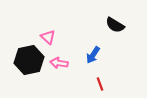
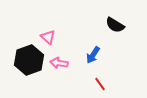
black hexagon: rotated 8 degrees counterclockwise
red line: rotated 16 degrees counterclockwise
